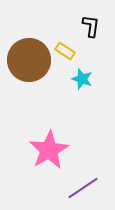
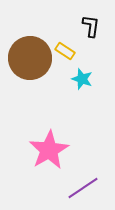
brown circle: moved 1 px right, 2 px up
